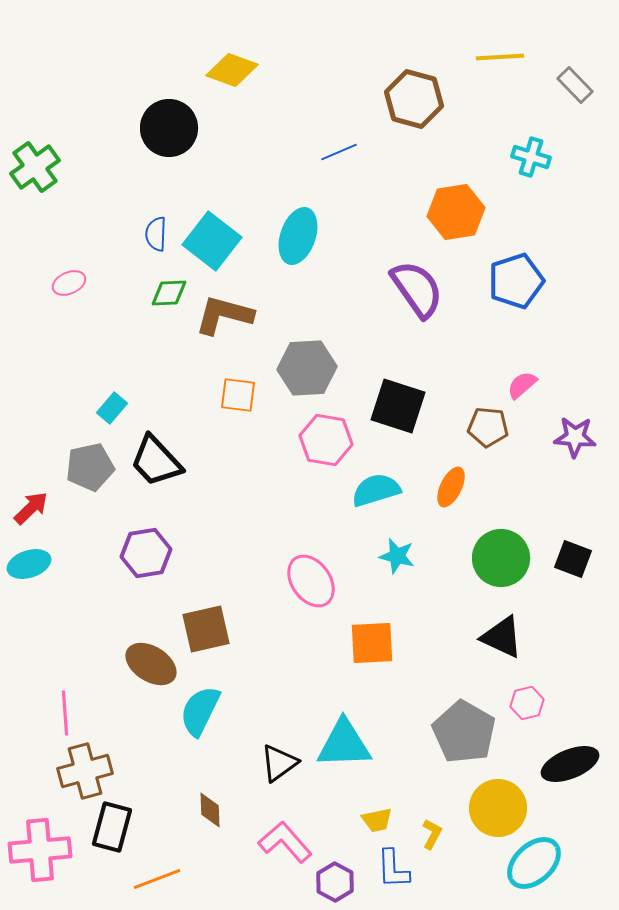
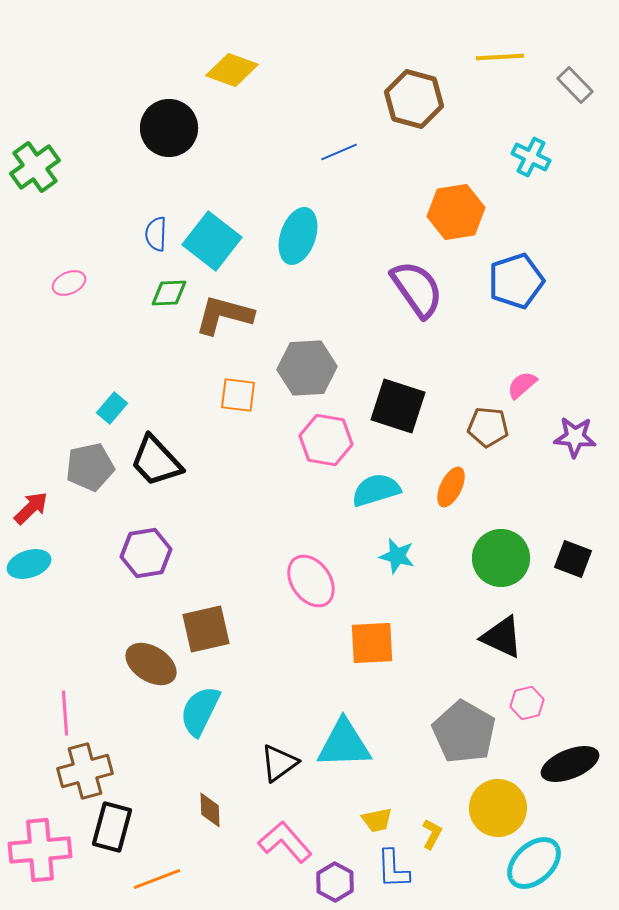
cyan cross at (531, 157): rotated 9 degrees clockwise
